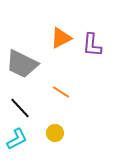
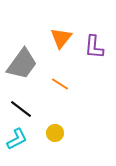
orange triangle: rotated 25 degrees counterclockwise
purple L-shape: moved 2 px right, 2 px down
gray trapezoid: rotated 80 degrees counterclockwise
orange line: moved 1 px left, 8 px up
black line: moved 1 px right, 1 px down; rotated 10 degrees counterclockwise
